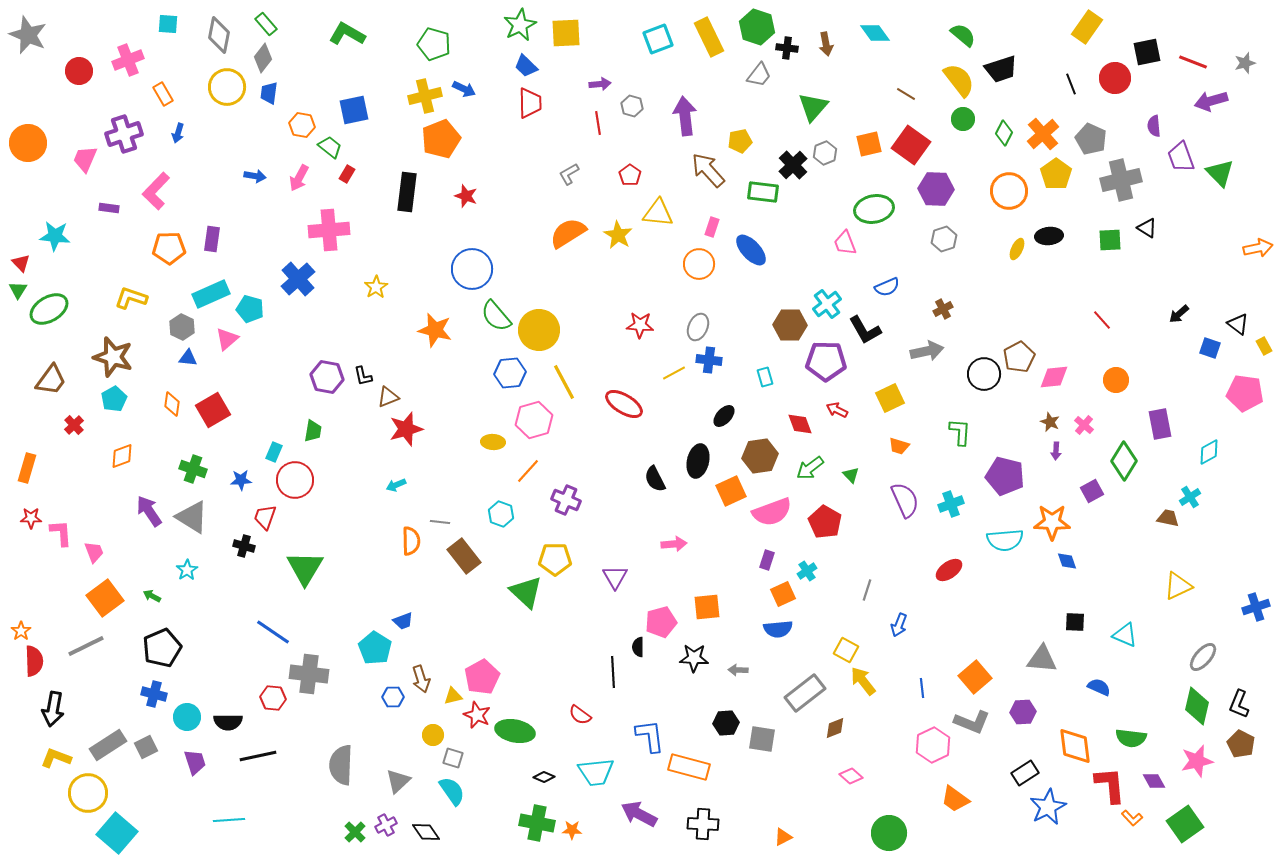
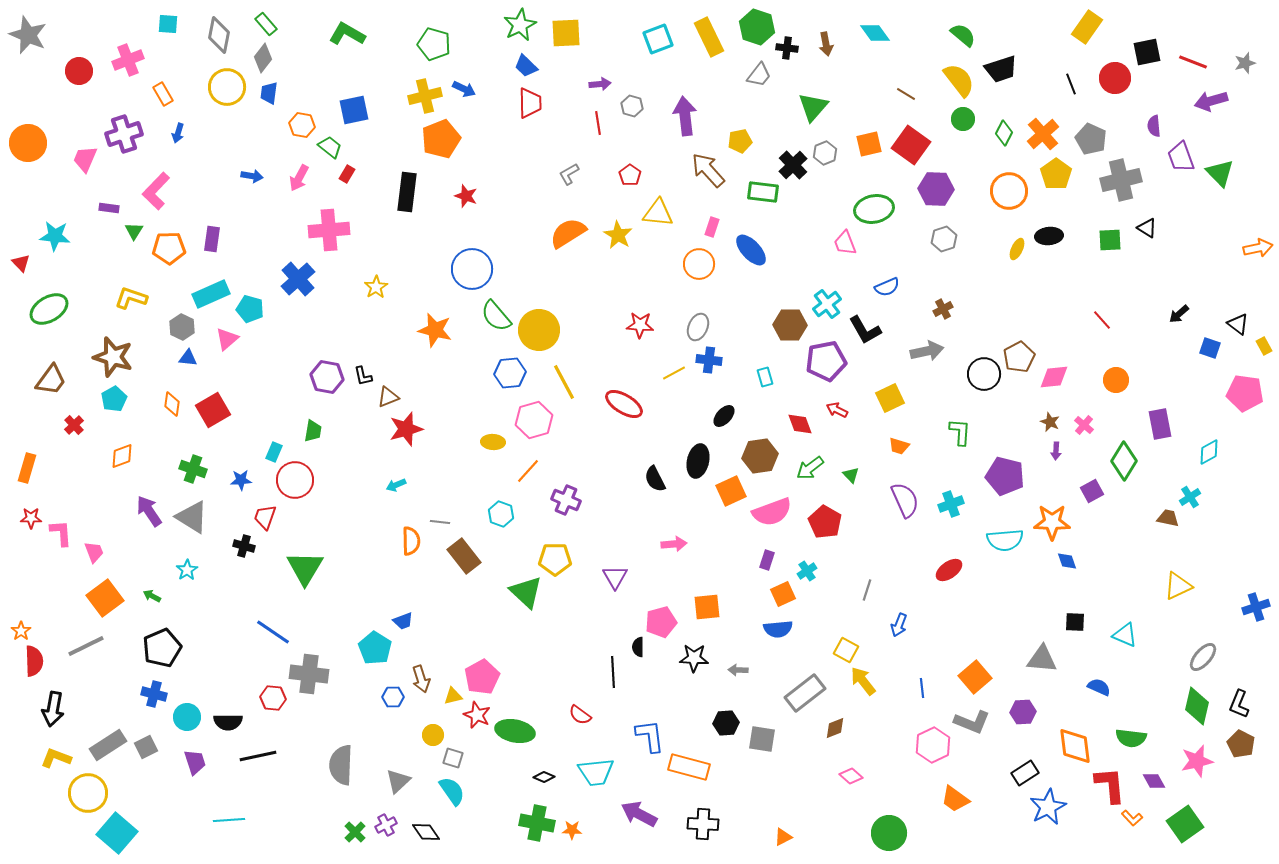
blue arrow at (255, 176): moved 3 px left
green triangle at (18, 290): moved 116 px right, 59 px up
purple pentagon at (826, 361): rotated 12 degrees counterclockwise
